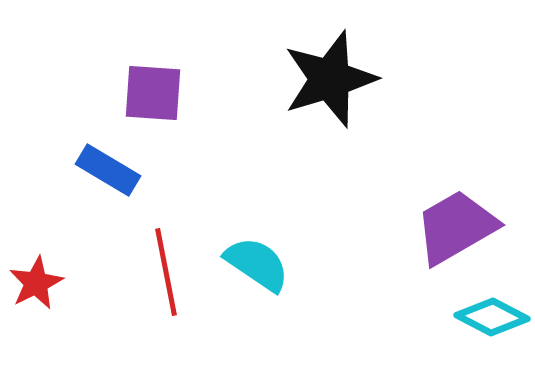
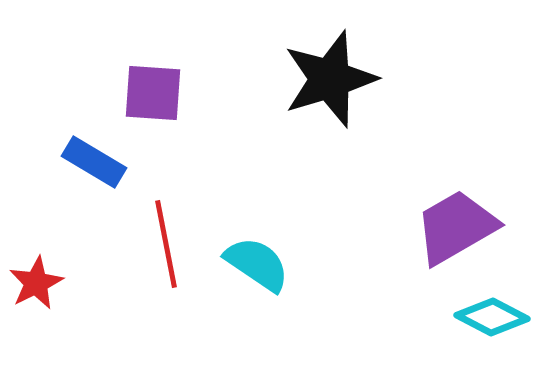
blue rectangle: moved 14 px left, 8 px up
red line: moved 28 px up
